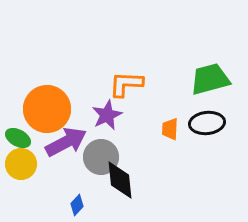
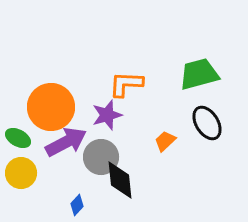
green trapezoid: moved 11 px left, 5 px up
orange circle: moved 4 px right, 2 px up
purple star: rotated 8 degrees clockwise
black ellipse: rotated 64 degrees clockwise
orange trapezoid: moved 5 px left, 12 px down; rotated 45 degrees clockwise
yellow circle: moved 9 px down
